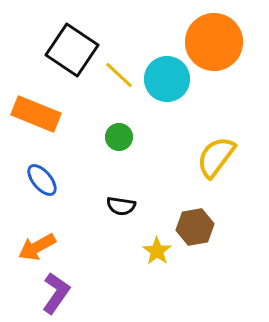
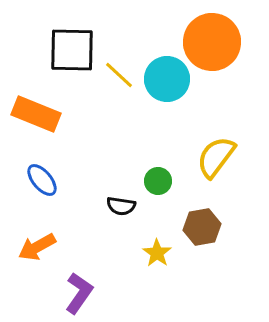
orange circle: moved 2 px left
black square: rotated 33 degrees counterclockwise
green circle: moved 39 px right, 44 px down
brown hexagon: moved 7 px right
yellow star: moved 2 px down
purple L-shape: moved 23 px right
